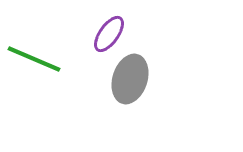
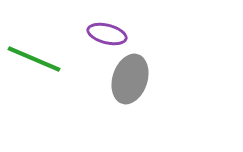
purple ellipse: moved 2 px left; rotated 69 degrees clockwise
